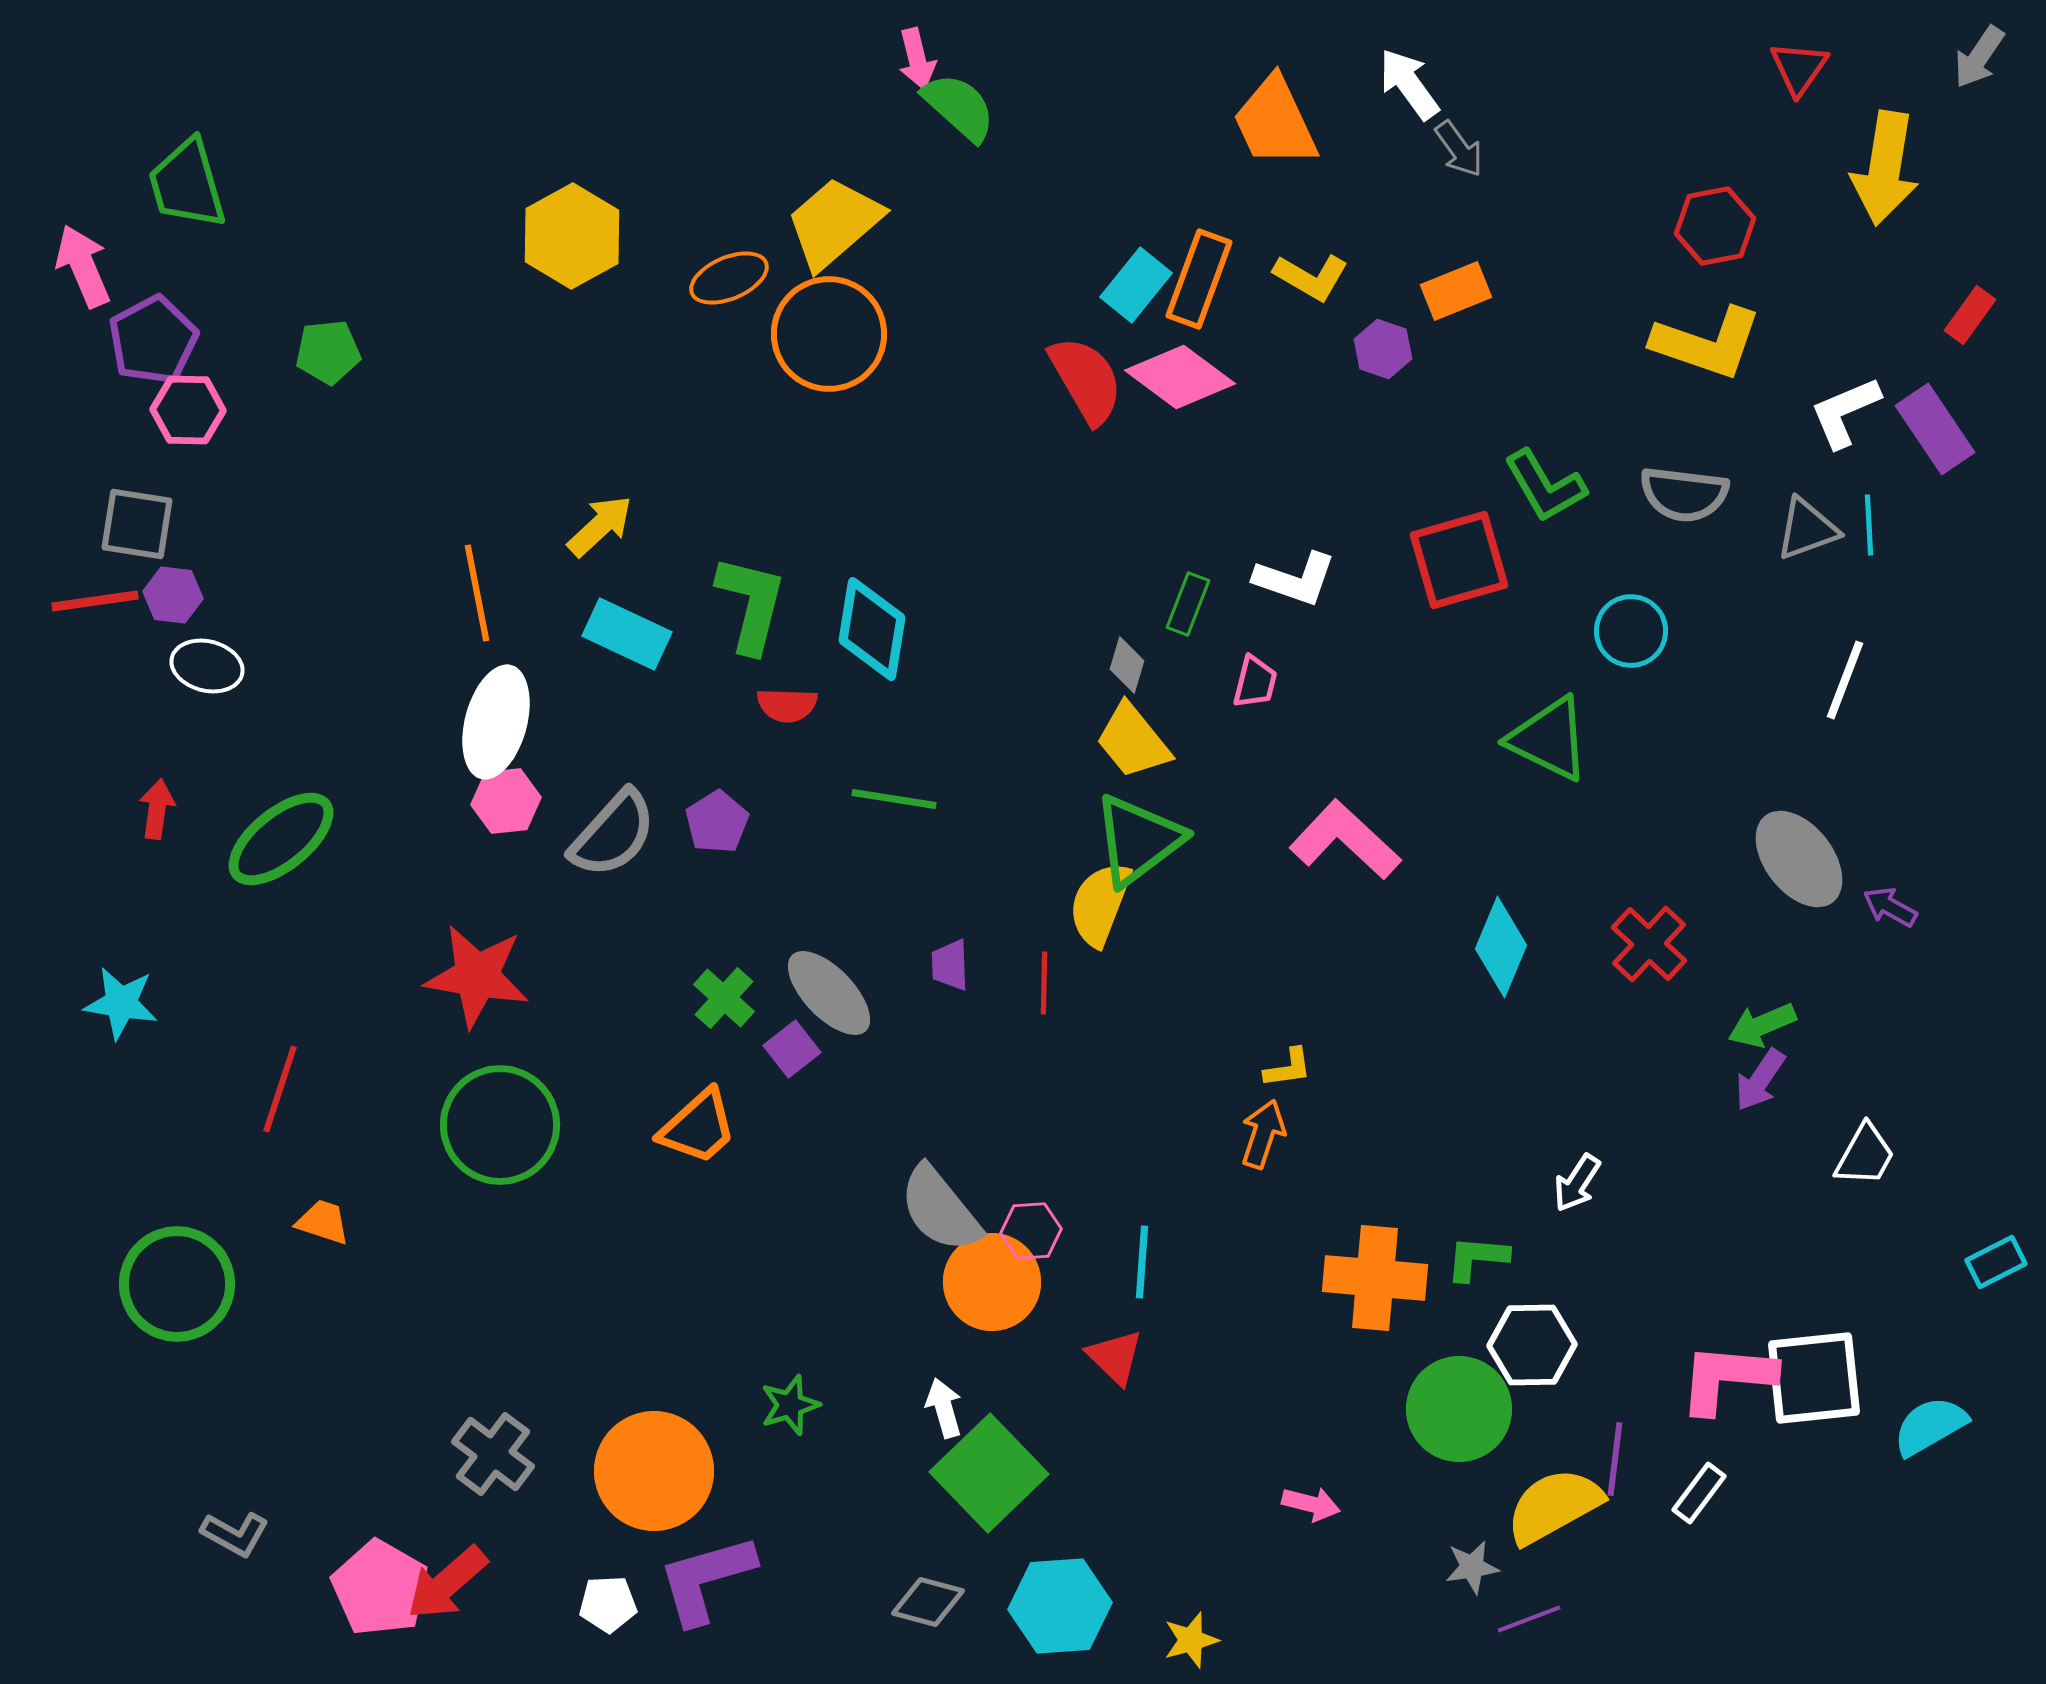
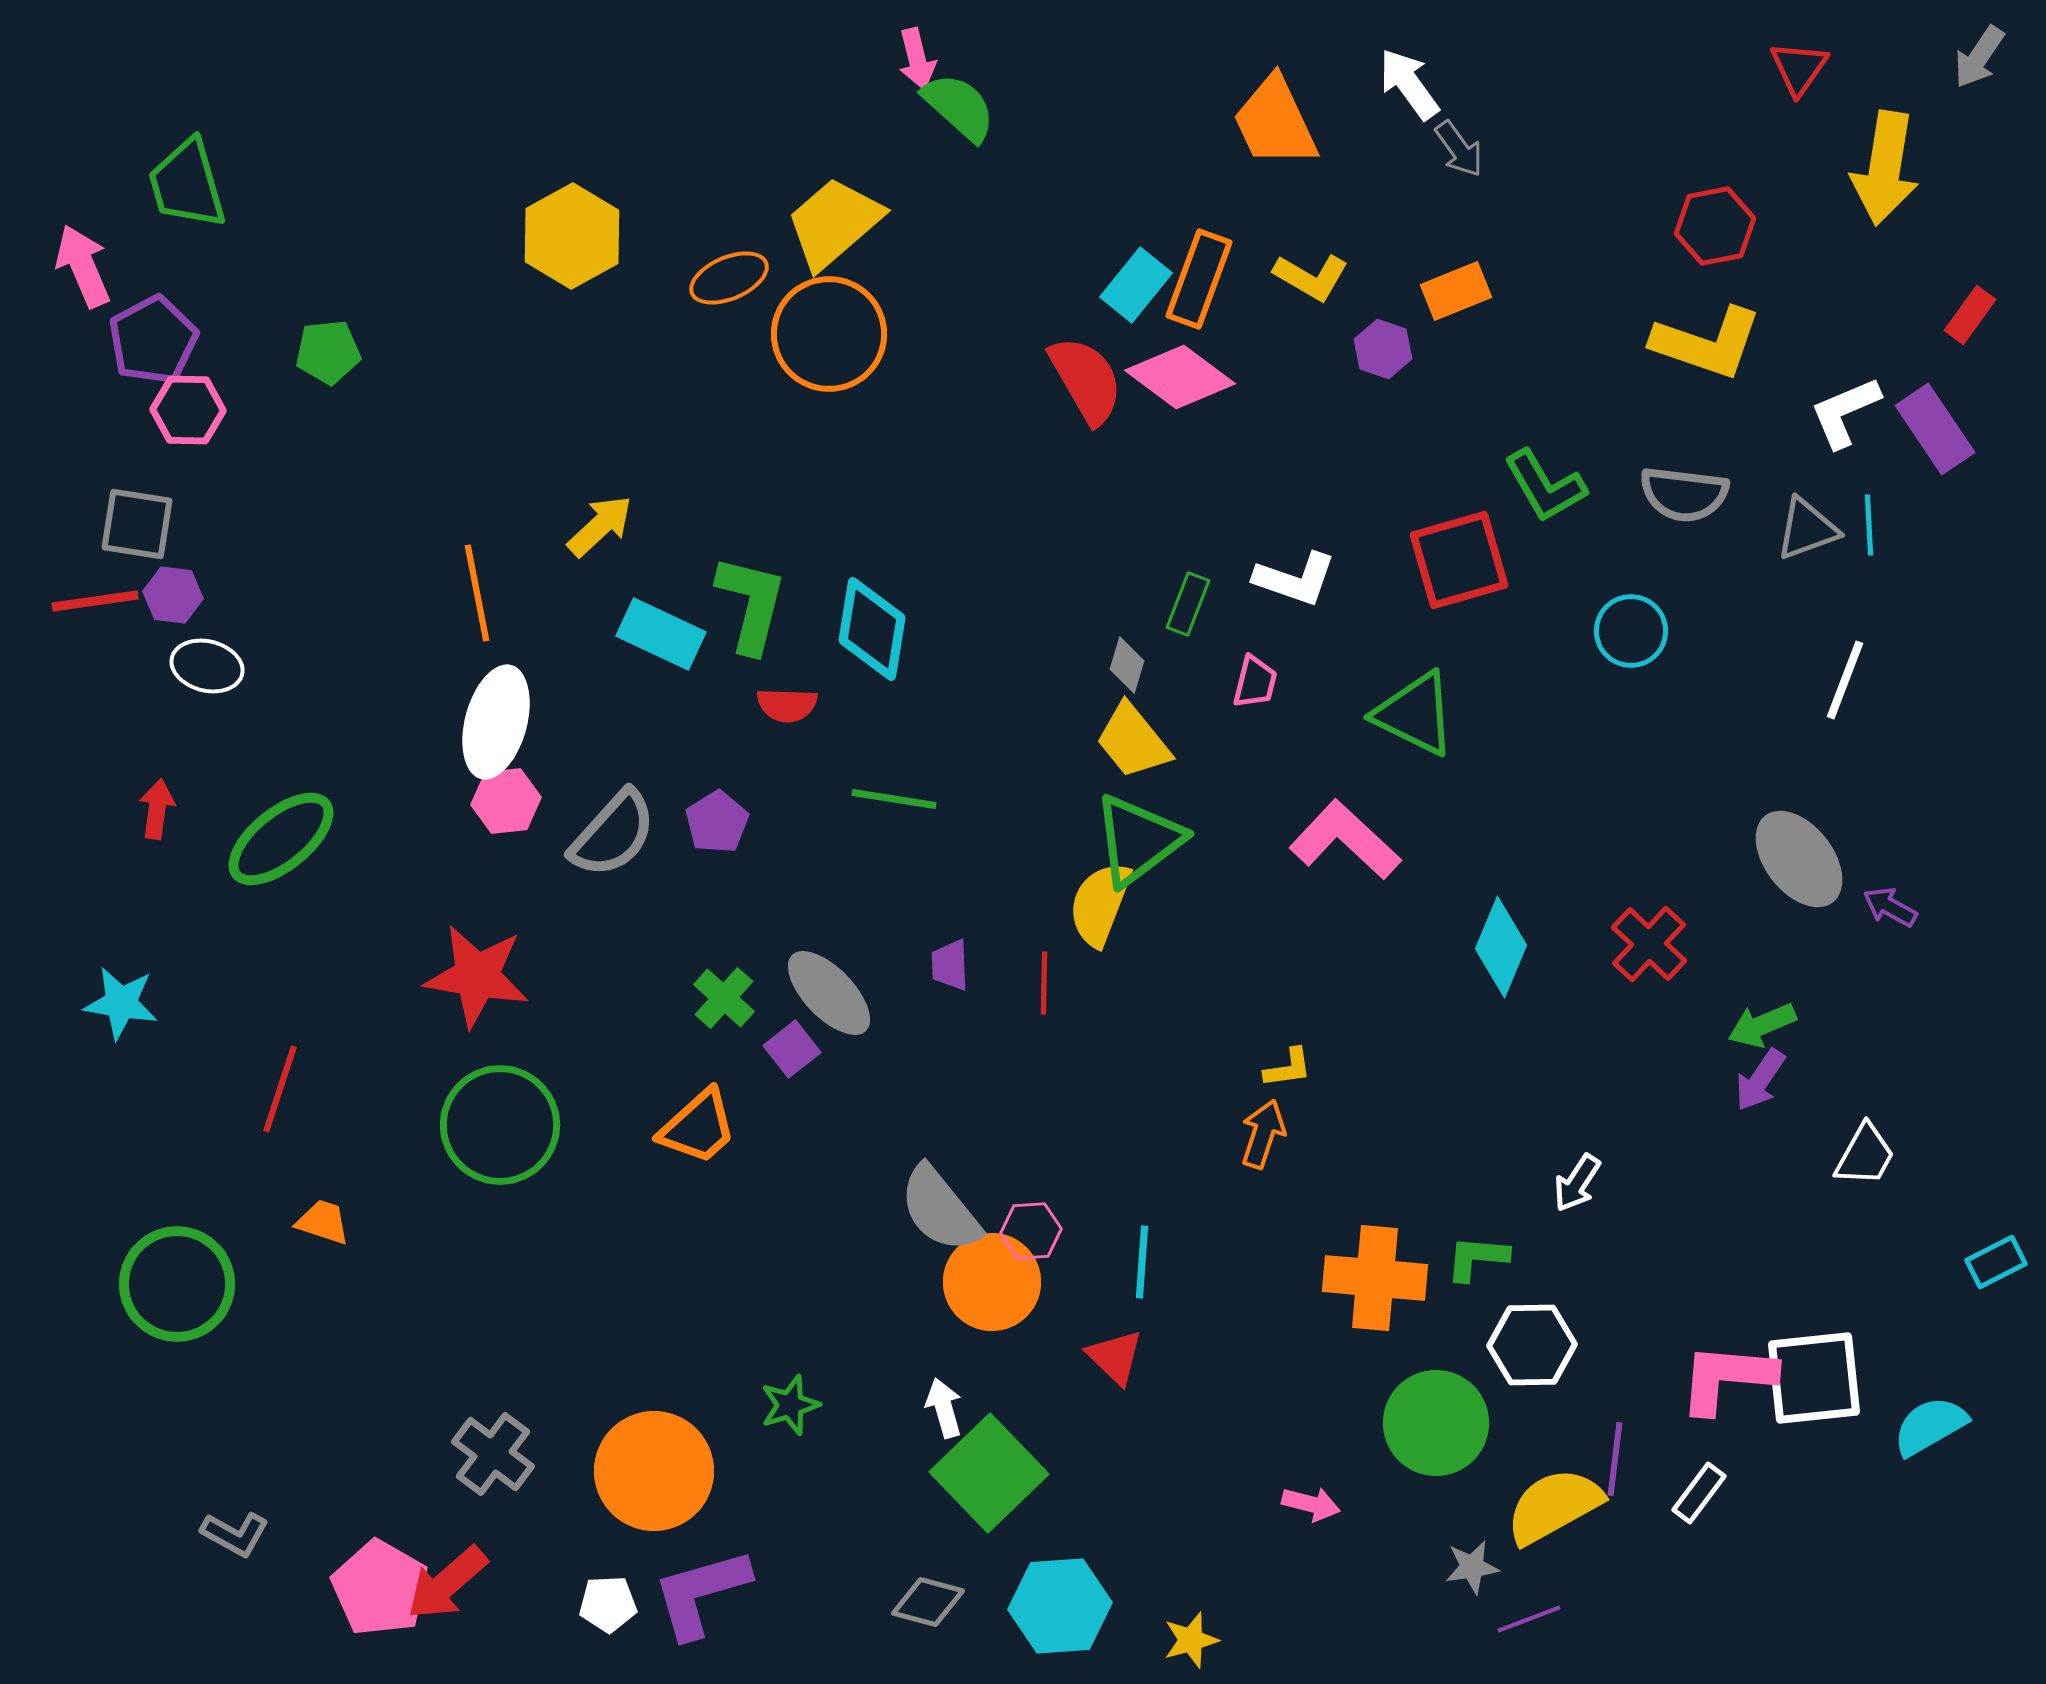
cyan rectangle at (627, 634): moved 34 px right
green triangle at (1549, 739): moved 134 px left, 25 px up
green circle at (1459, 1409): moved 23 px left, 14 px down
purple L-shape at (706, 1579): moved 5 px left, 14 px down
